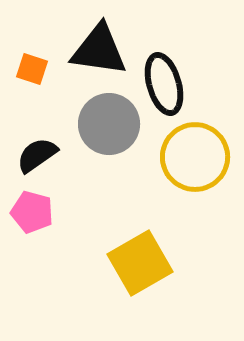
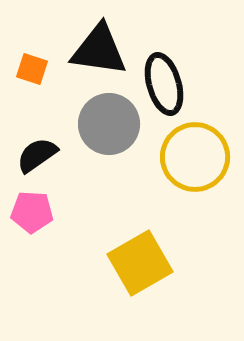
pink pentagon: rotated 12 degrees counterclockwise
